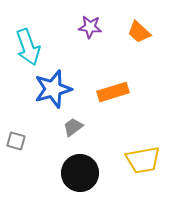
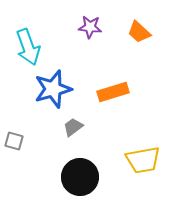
gray square: moved 2 px left
black circle: moved 4 px down
